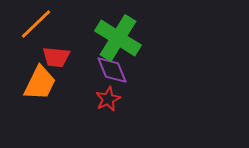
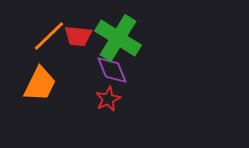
orange line: moved 13 px right, 12 px down
red trapezoid: moved 22 px right, 21 px up
orange trapezoid: moved 1 px down
